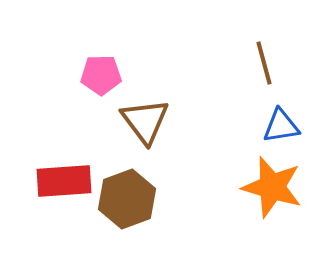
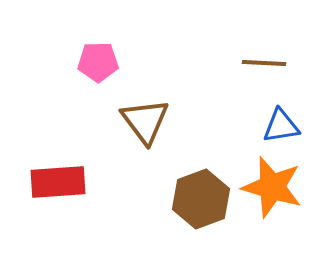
brown line: rotated 72 degrees counterclockwise
pink pentagon: moved 3 px left, 13 px up
red rectangle: moved 6 px left, 1 px down
brown hexagon: moved 74 px right
